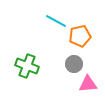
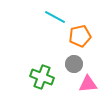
cyan line: moved 1 px left, 4 px up
green cross: moved 15 px right, 11 px down
